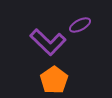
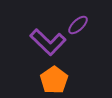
purple ellipse: moved 2 px left; rotated 15 degrees counterclockwise
